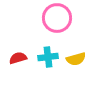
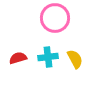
pink circle: moved 2 px left
yellow semicircle: moved 1 px left; rotated 102 degrees counterclockwise
